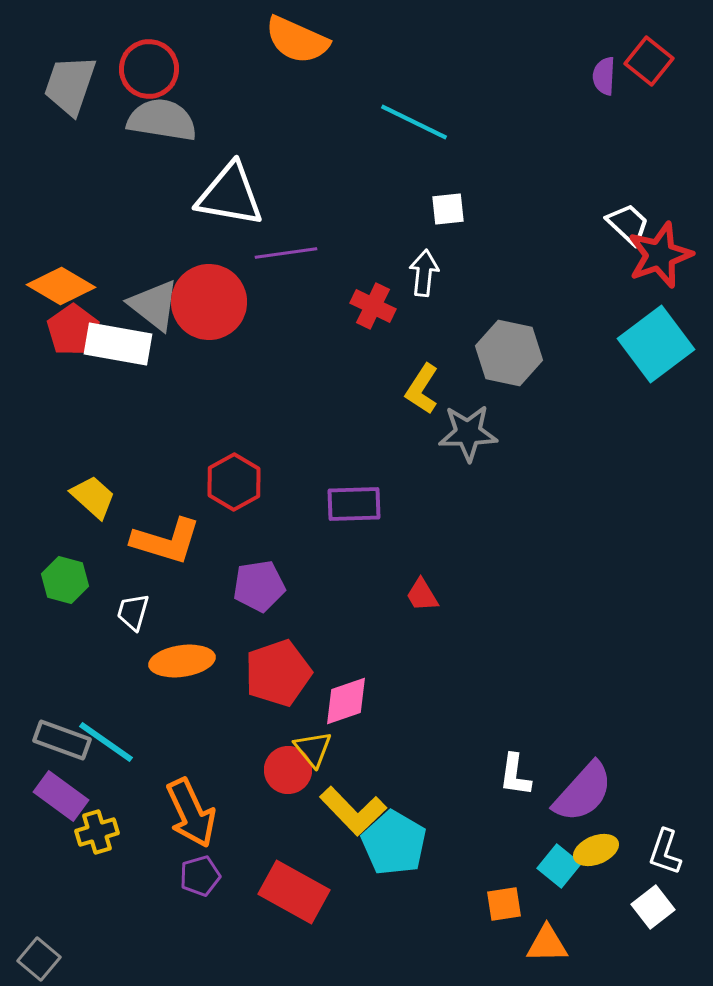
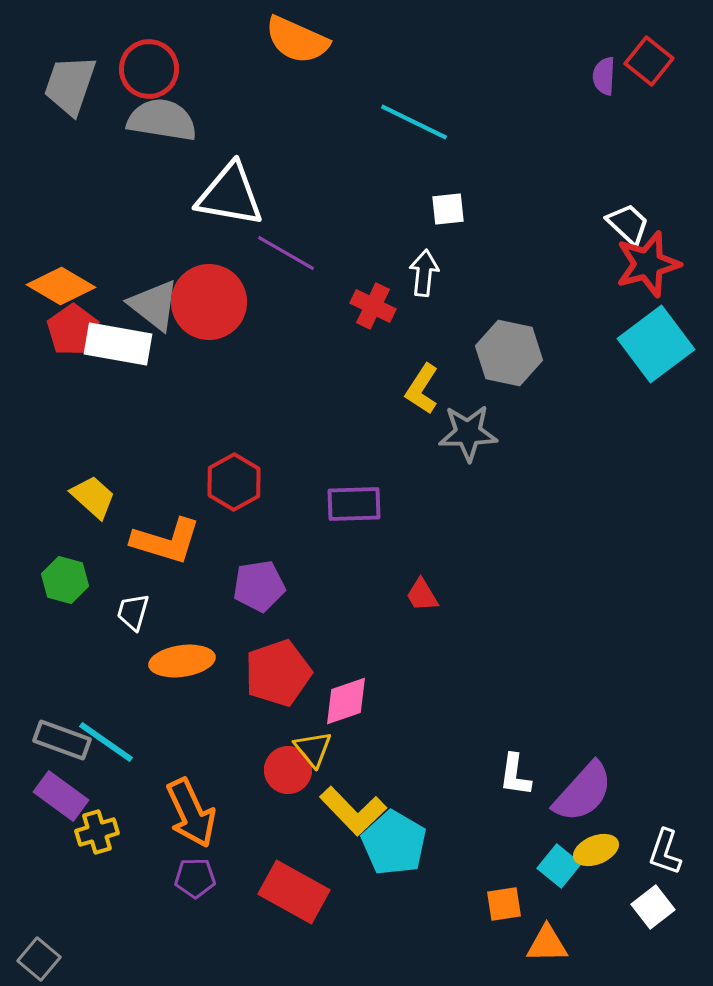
purple line at (286, 253): rotated 38 degrees clockwise
red star at (660, 255): moved 12 px left, 9 px down; rotated 4 degrees clockwise
purple pentagon at (200, 876): moved 5 px left, 2 px down; rotated 15 degrees clockwise
